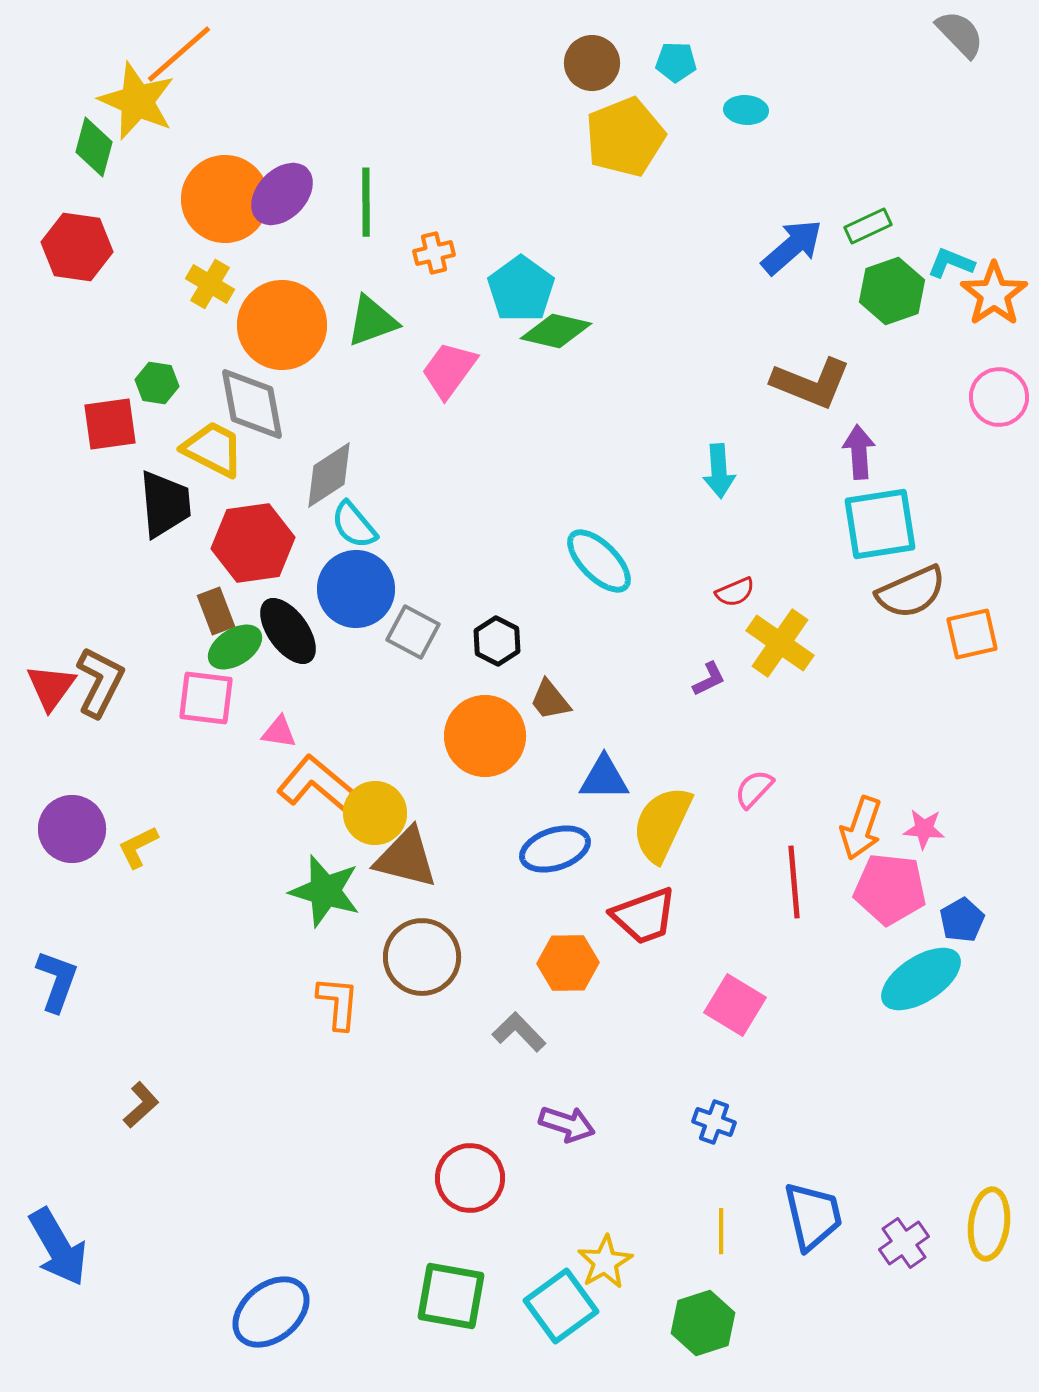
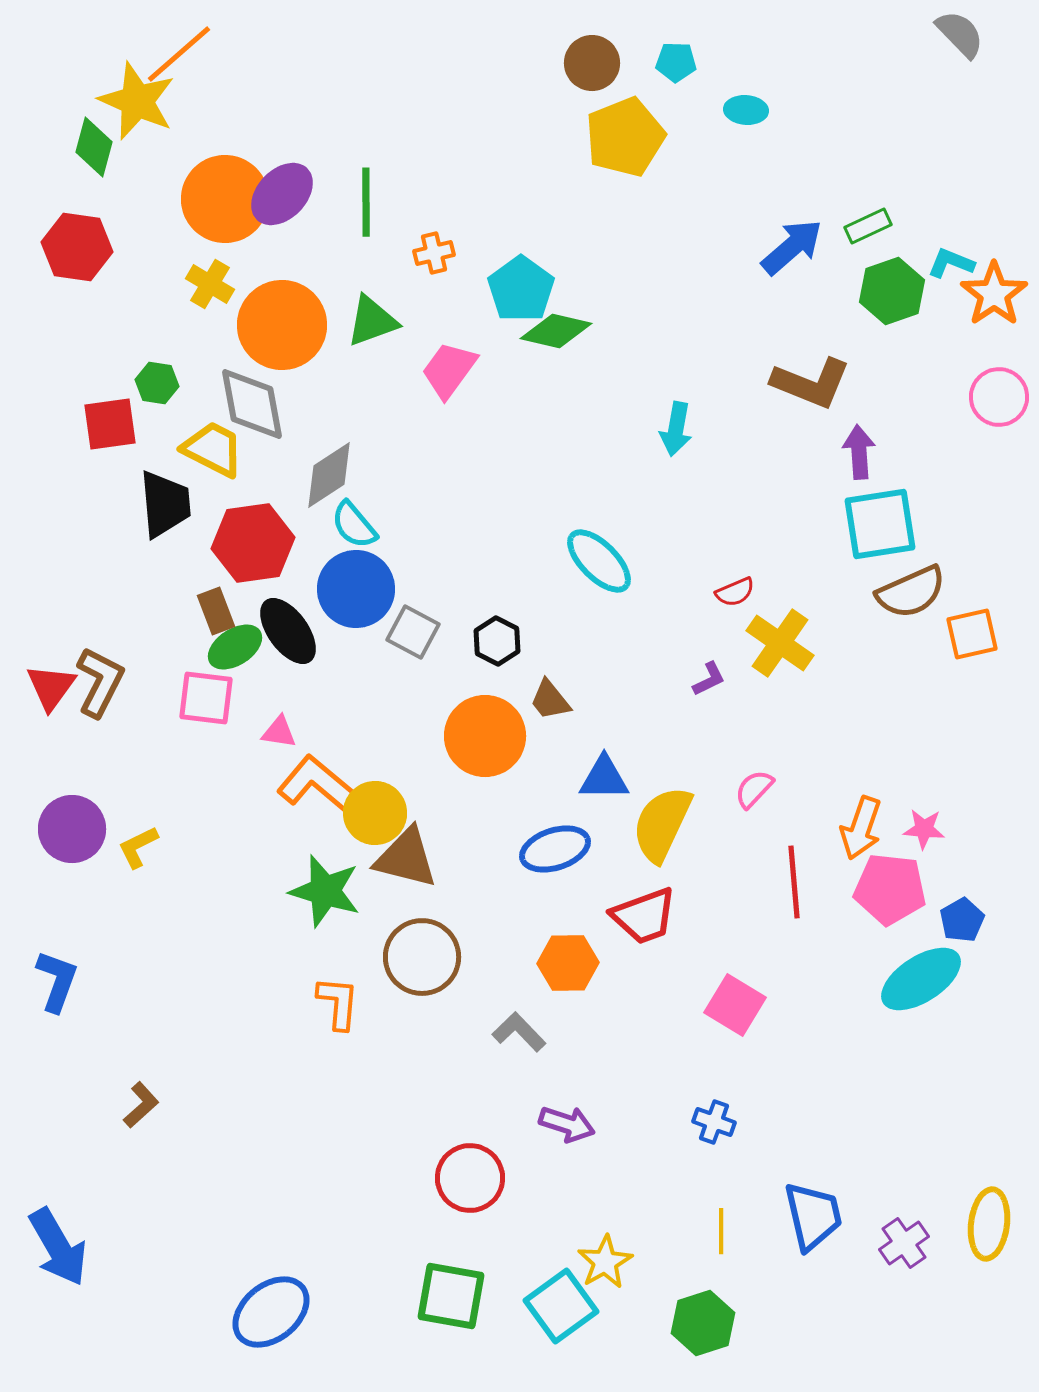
cyan arrow at (719, 471): moved 43 px left, 42 px up; rotated 14 degrees clockwise
